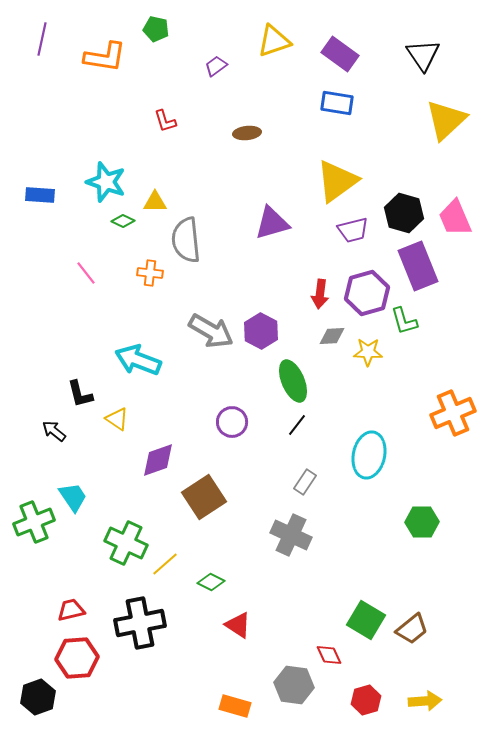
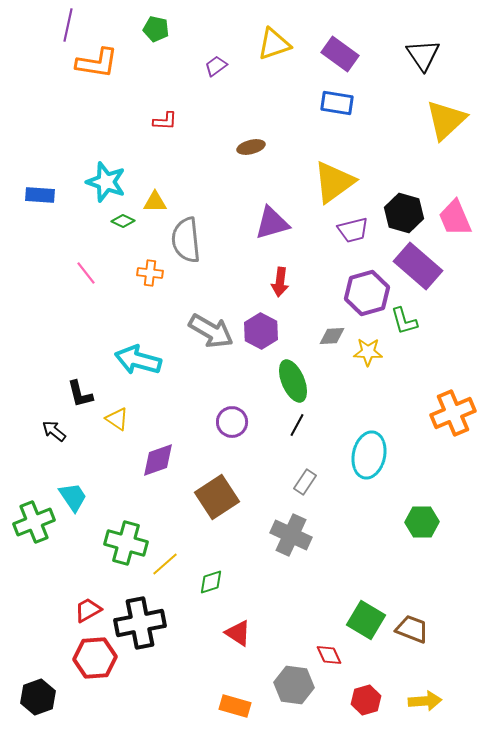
purple line at (42, 39): moved 26 px right, 14 px up
yellow triangle at (274, 41): moved 3 px down
orange L-shape at (105, 57): moved 8 px left, 6 px down
red L-shape at (165, 121): rotated 70 degrees counterclockwise
brown ellipse at (247, 133): moved 4 px right, 14 px down; rotated 8 degrees counterclockwise
yellow triangle at (337, 181): moved 3 px left, 1 px down
purple rectangle at (418, 266): rotated 27 degrees counterclockwise
red arrow at (320, 294): moved 40 px left, 12 px up
cyan arrow at (138, 360): rotated 6 degrees counterclockwise
black line at (297, 425): rotated 10 degrees counterclockwise
brown square at (204, 497): moved 13 px right
green cross at (126, 543): rotated 9 degrees counterclockwise
green diamond at (211, 582): rotated 44 degrees counterclockwise
red trapezoid at (71, 610): moved 17 px right; rotated 16 degrees counterclockwise
red triangle at (238, 625): moved 8 px down
brown trapezoid at (412, 629): rotated 120 degrees counterclockwise
red hexagon at (77, 658): moved 18 px right
